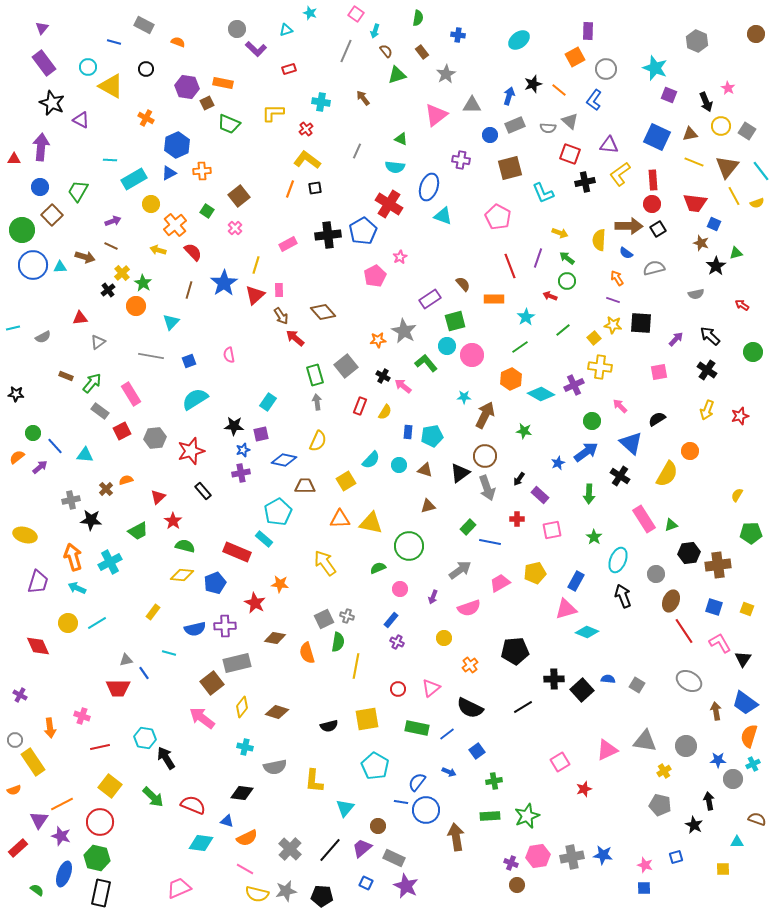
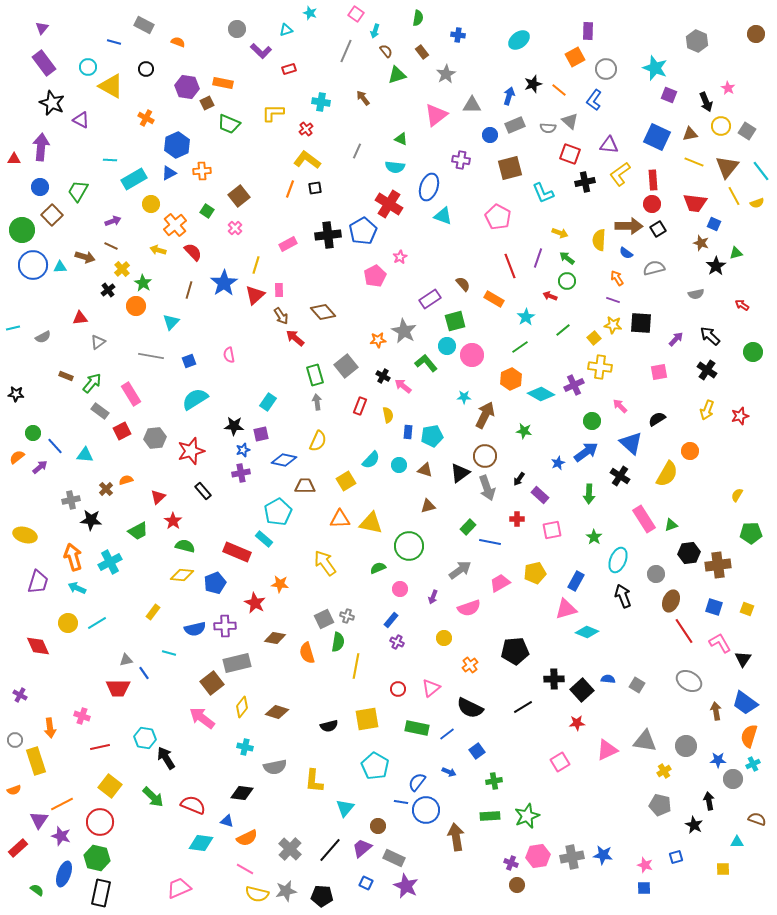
purple L-shape at (256, 49): moved 5 px right, 2 px down
yellow cross at (122, 273): moved 4 px up
orange rectangle at (494, 299): rotated 30 degrees clockwise
yellow semicircle at (385, 412): moved 3 px right, 3 px down; rotated 42 degrees counterclockwise
yellow rectangle at (33, 762): moved 3 px right, 1 px up; rotated 16 degrees clockwise
red star at (584, 789): moved 7 px left, 66 px up; rotated 14 degrees clockwise
